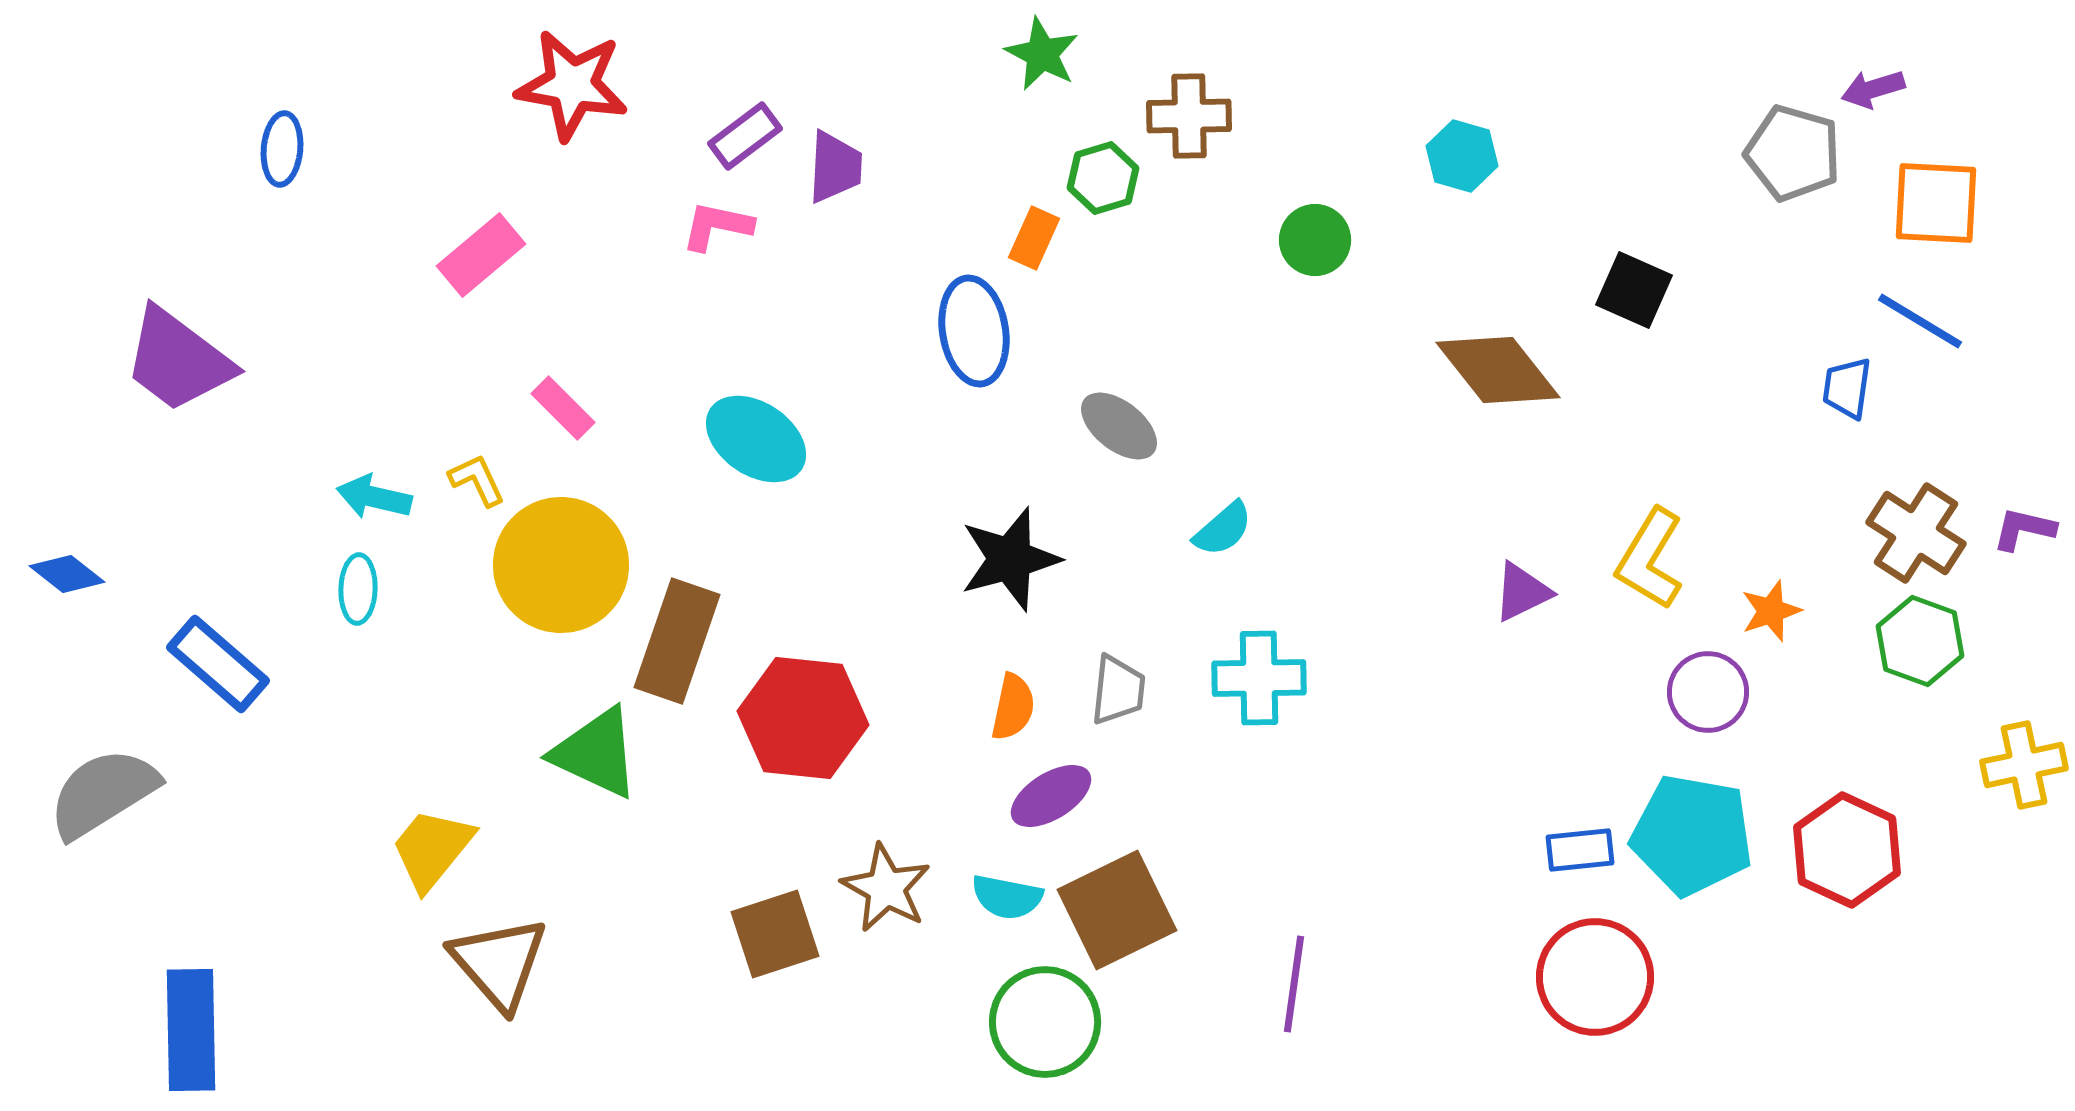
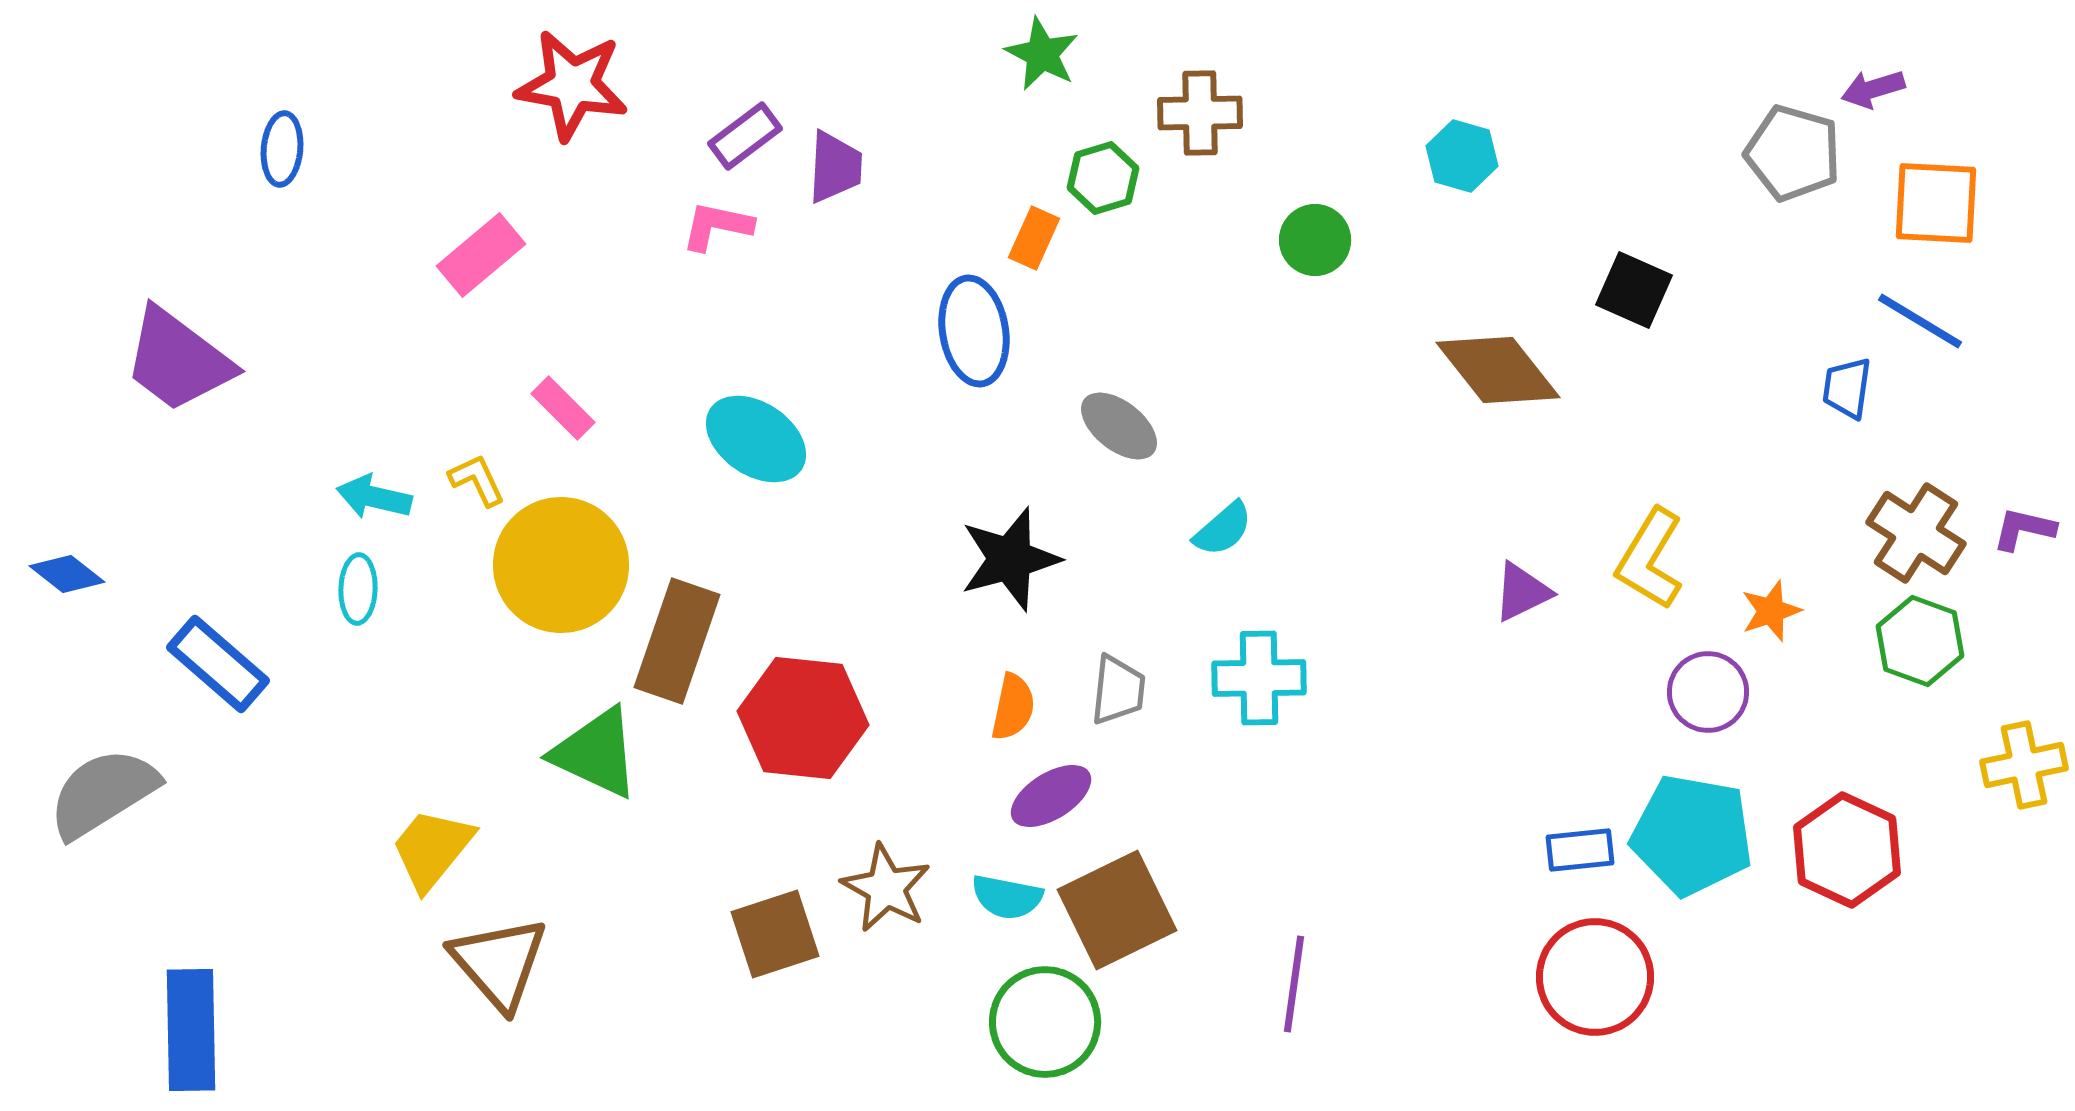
brown cross at (1189, 116): moved 11 px right, 3 px up
